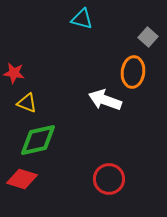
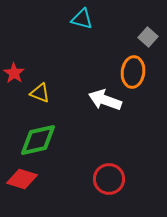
red star: rotated 25 degrees clockwise
yellow triangle: moved 13 px right, 10 px up
